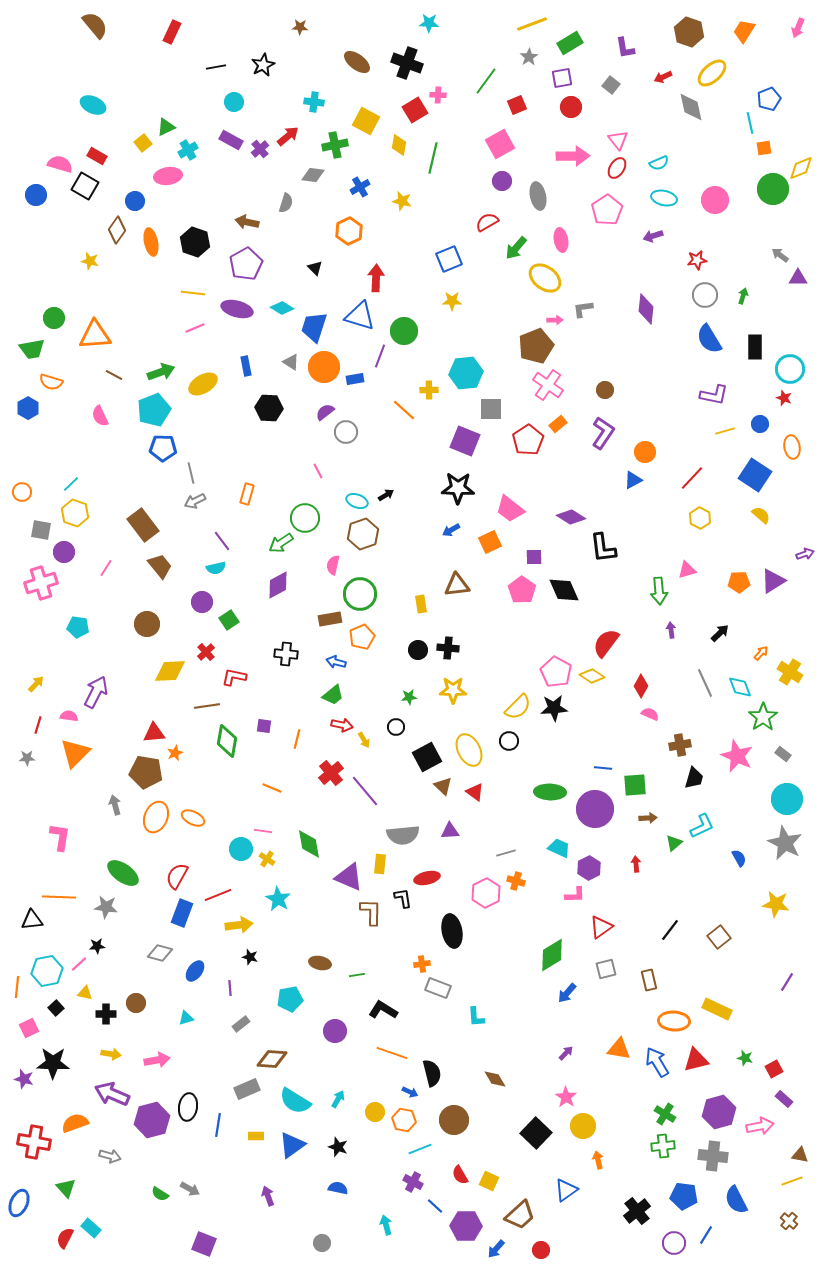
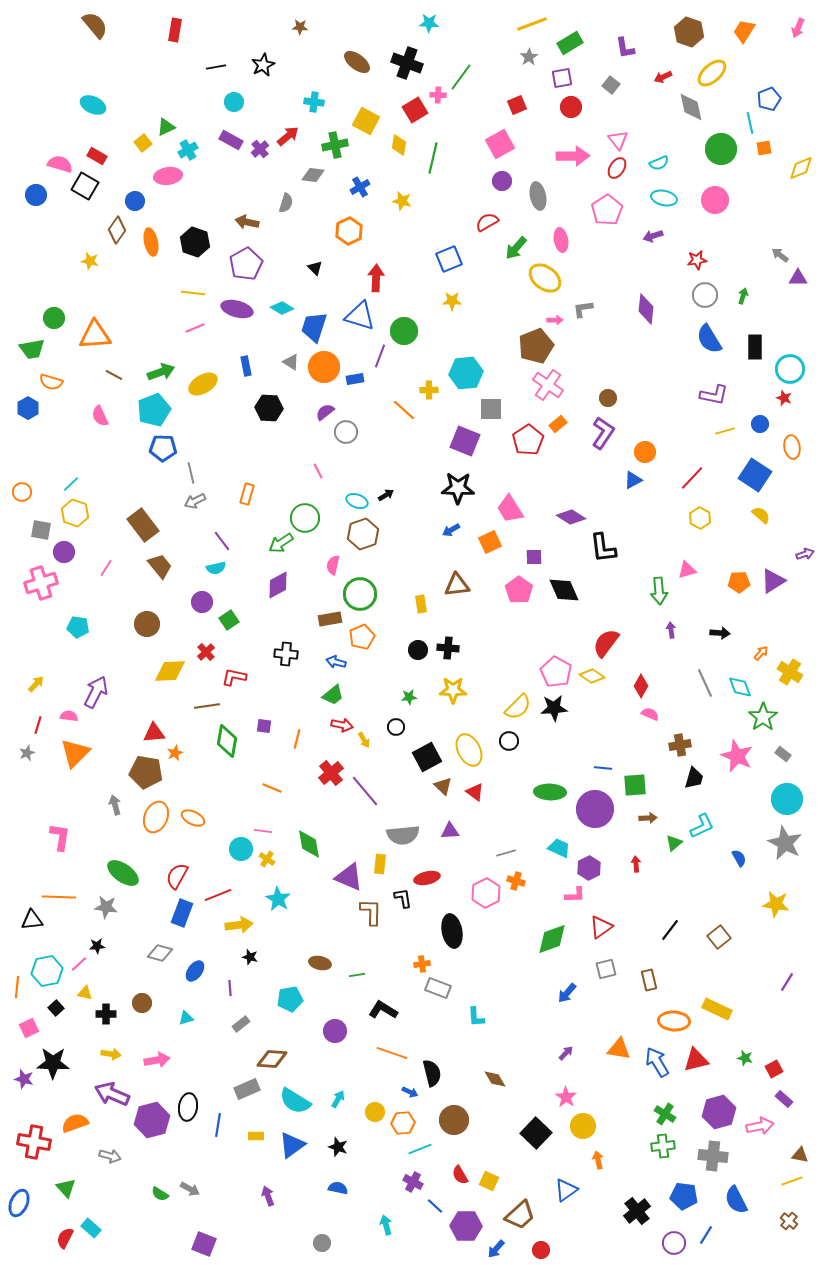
red rectangle at (172, 32): moved 3 px right, 2 px up; rotated 15 degrees counterclockwise
green line at (486, 81): moved 25 px left, 4 px up
green circle at (773, 189): moved 52 px left, 40 px up
brown circle at (605, 390): moved 3 px right, 8 px down
pink trapezoid at (510, 509): rotated 20 degrees clockwise
pink pentagon at (522, 590): moved 3 px left
black arrow at (720, 633): rotated 48 degrees clockwise
gray star at (27, 758): moved 5 px up; rotated 21 degrees counterclockwise
green diamond at (552, 955): moved 16 px up; rotated 12 degrees clockwise
brown circle at (136, 1003): moved 6 px right
orange hexagon at (404, 1120): moved 1 px left, 3 px down; rotated 15 degrees counterclockwise
